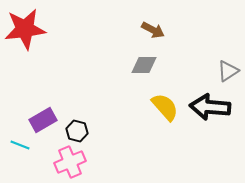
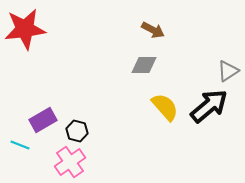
black arrow: moved 1 px left, 1 px up; rotated 135 degrees clockwise
pink cross: rotated 12 degrees counterclockwise
